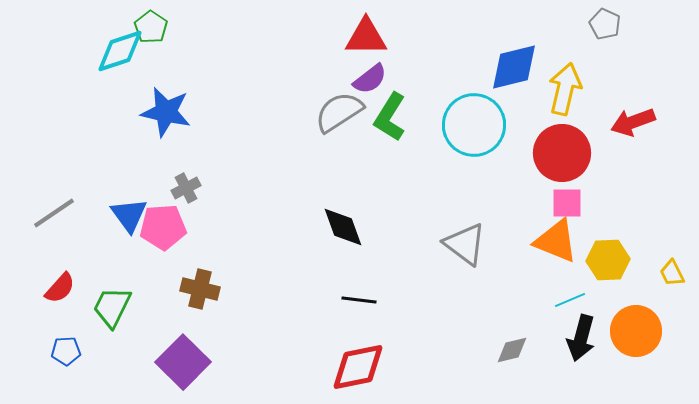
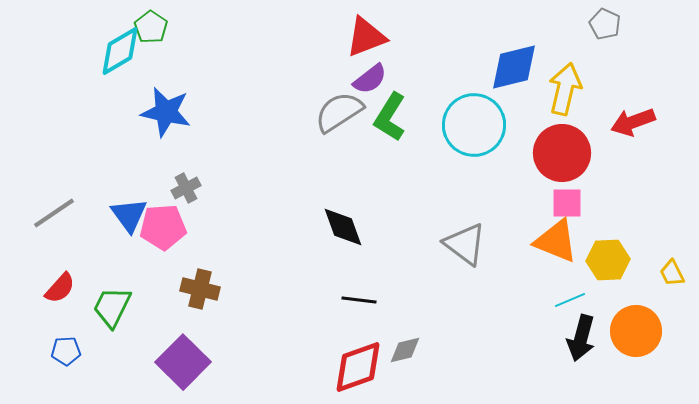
red triangle: rotated 21 degrees counterclockwise
cyan diamond: rotated 12 degrees counterclockwise
gray diamond: moved 107 px left
red diamond: rotated 8 degrees counterclockwise
